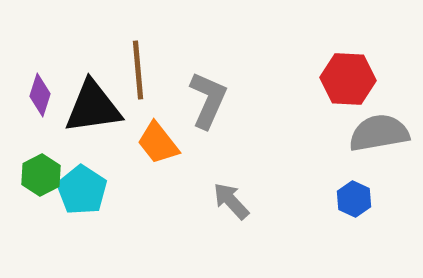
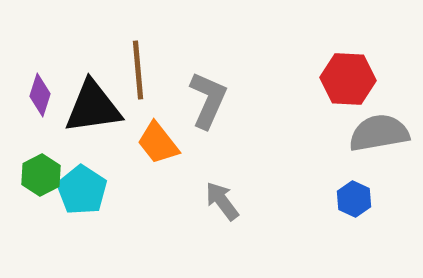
gray arrow: moved 9 px left; rotated 6 degrees clockwise
